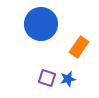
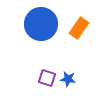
orange rectangle: moved 19 px up
blue star: rotated 21 degrees clockwise
